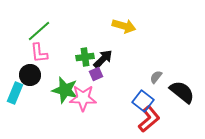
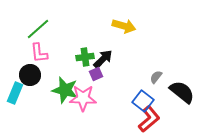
green line: moved 1 px left, 2 px up
